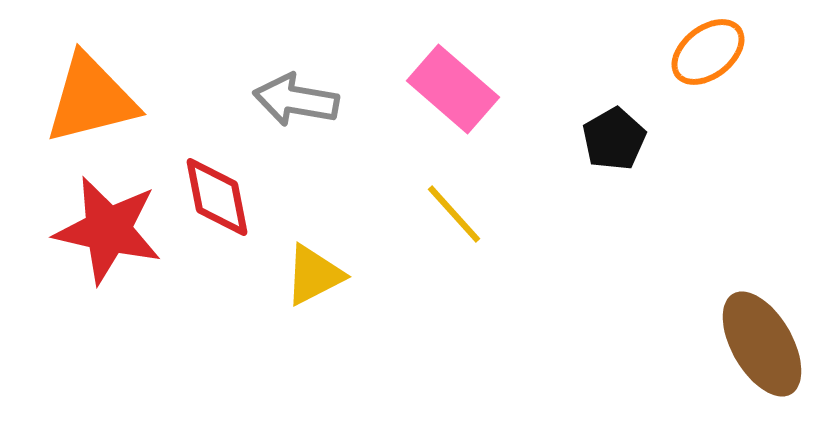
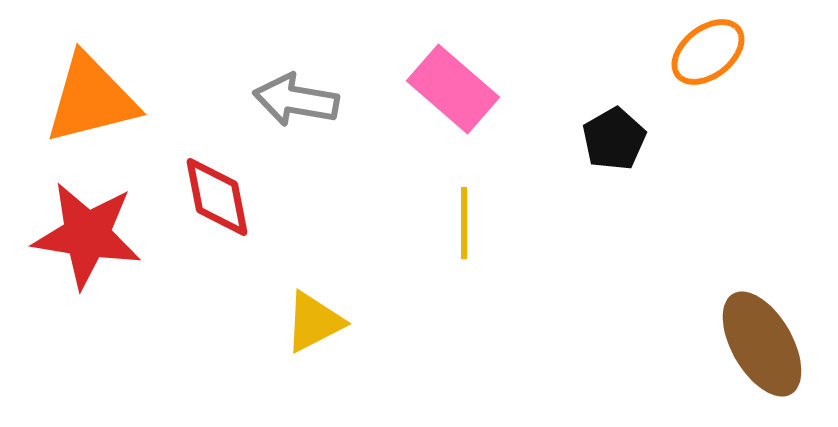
yellow line: moved 10 px right, 9 px down; rotated 42 degrees clockwise
red star: moved 21 px left, 5 px down; rotated 4 degrees counterclockwise
yellow triangle: moved 47 px down
